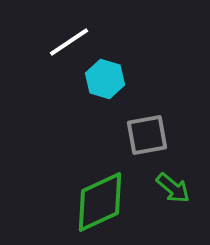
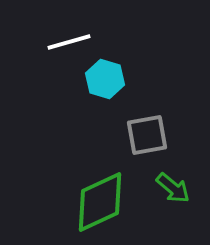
white line: rotated 18 degrees clockwise
